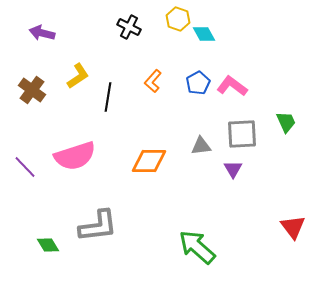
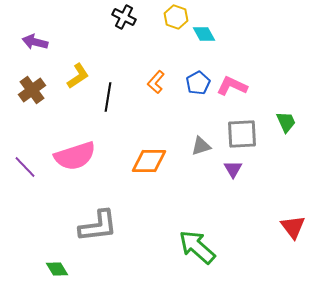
yellow hexagon: moved 2 px left, 2 px up
black cross: moved 5 px left, 10 px up
purple arrow: moved 7 px left, 9 px down
orange L-shape: moved 3 px right, 1 px down
pink L-shape: rotated 12 degrees counterclockwise
brown cross: rotated 16 degrees clockwise
gray triangle: rotated 10 degrees counterclockwise
green diamond: moved 9 px right, 24 px down
